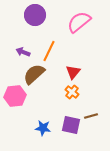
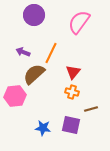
purple circle: moved 1 px left
pink semicircle: rotated 15 degrees counterclockwise
orange line: moved 2 px right, 2 px down
orange cross: rotated 24 degrees counterclockwise
brown line: moved 7 px up
